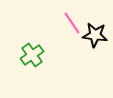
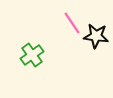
black star: moved 1 px right, 1 px down
